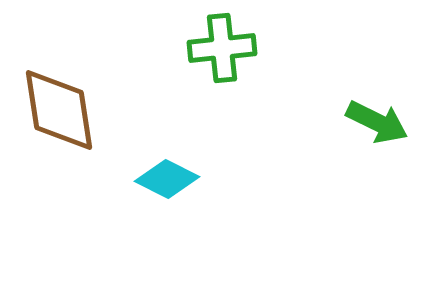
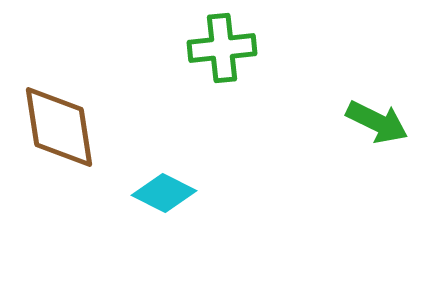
brown diamond: moved 17 px down
cyan diamond: moved 3 px left, 14 px down
